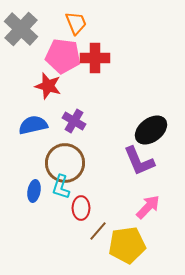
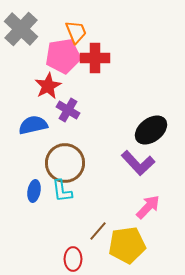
orange trapezoid: moved 9 px down
pink pentagon: rotated 16 degrees counterclockwise
red star: rotated 28 degrees clockwise
purple cross: moved 6 px left, 11 px up
purple L-shape: moved 1 px left, 2 px down; rotated 20 degrees counterclockwise
cyan L-shape: moved 1 px right, 4 px down; rotated 25 degrees counterclockwise
red ellipse: moved 8 px left, 51 px down
